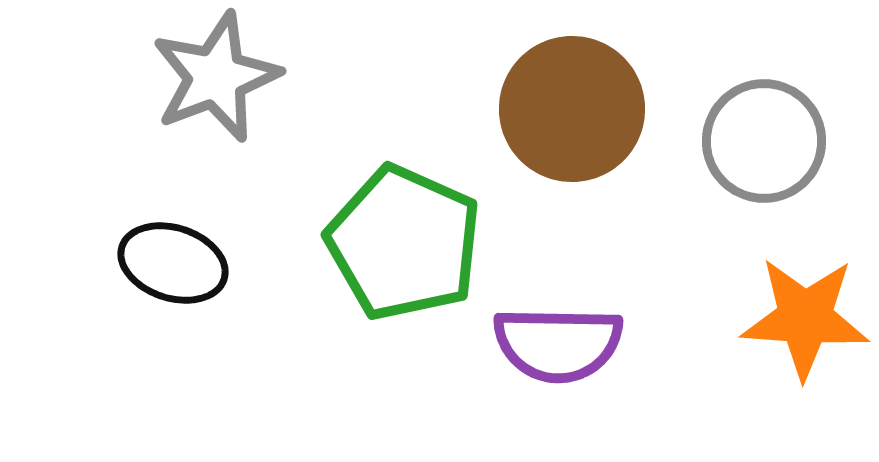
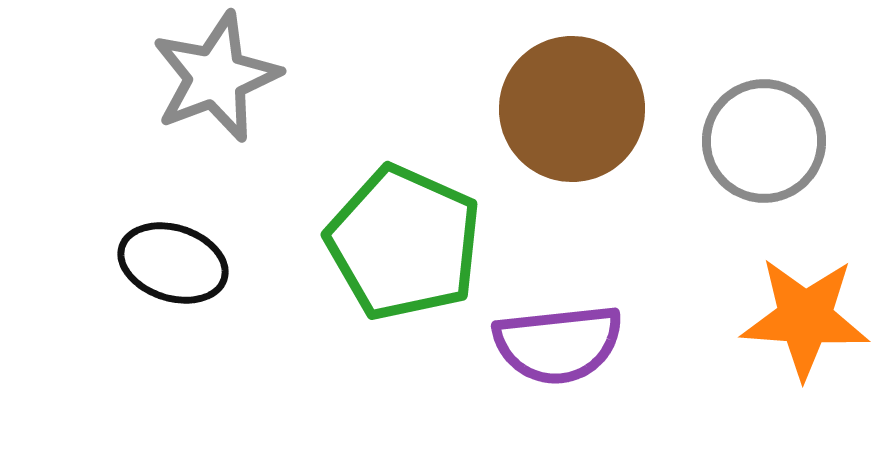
purple semicircle: rotated 7 degrees counterclockwise
